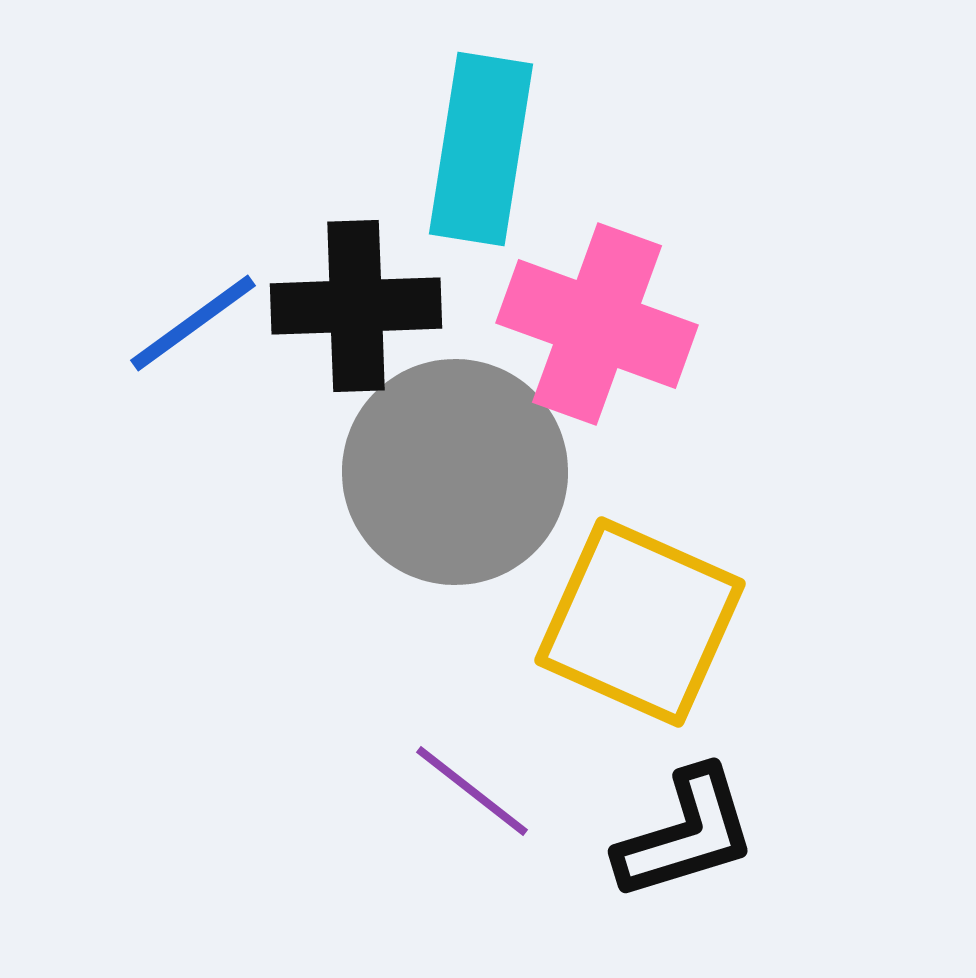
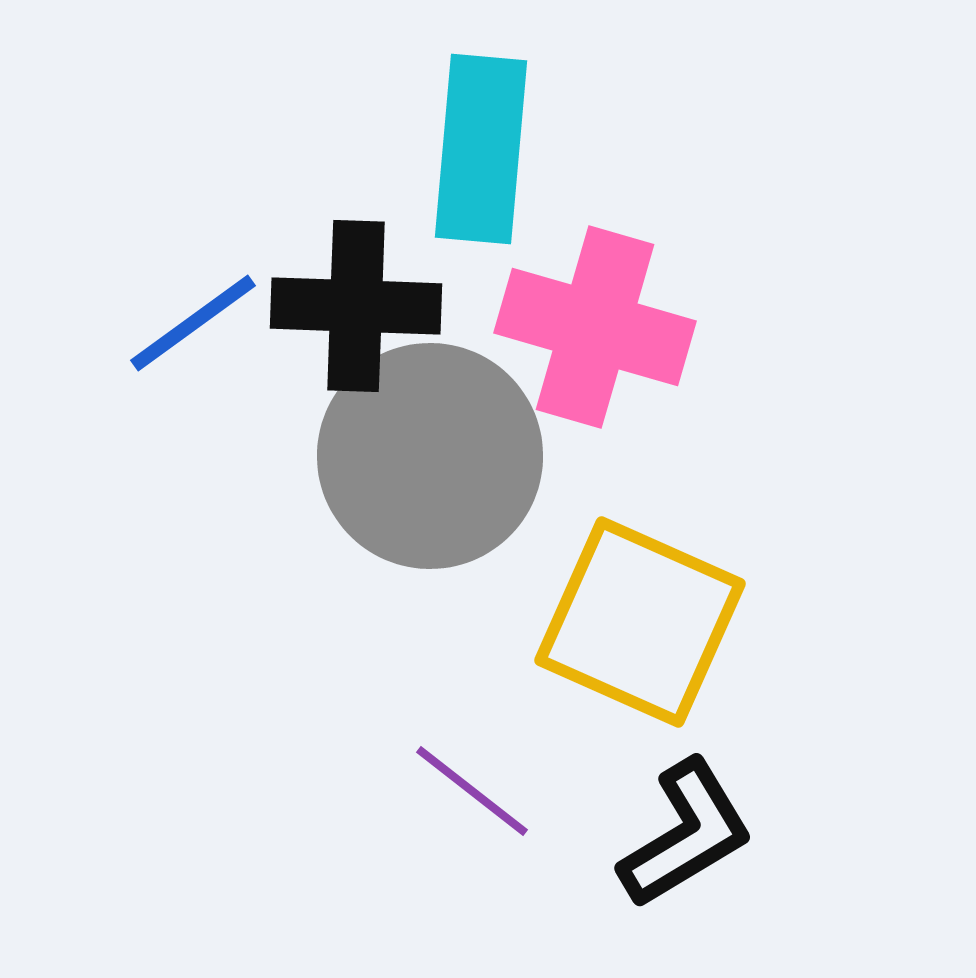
cyan rectangle: rotated 4 degrees counterclockwise
black cross: rotated 4 degrees clockwise
pink cross: moved 2 px left, 3 px down; rotated 4 degrees counterclockwise
gray circle: moved 25 px left, 16 px up
black L-shape: rotated 14 degrees counterclockwise
